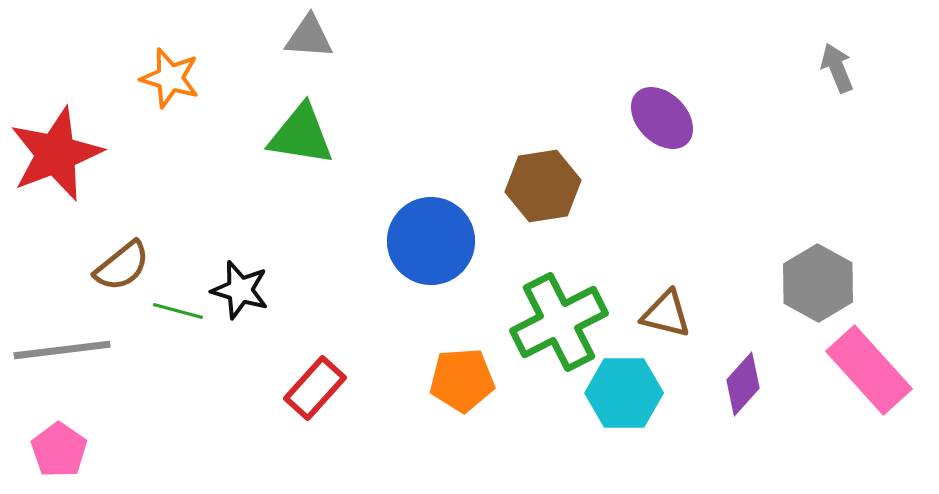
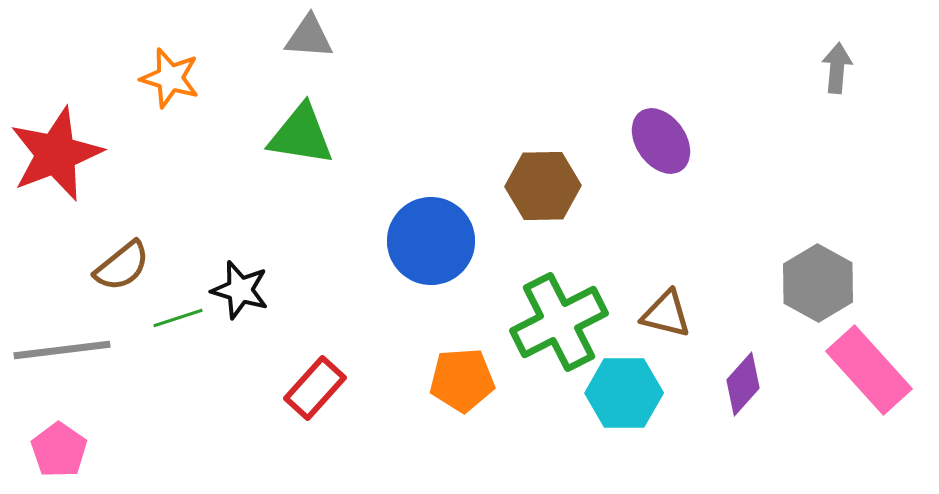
gray arrow: rotated 27 degrees clockwise
purple ellipse: moved 1 px left, 23 px down; rotated 10 degrees clockwise
brown hexagon: rotated 8 degrees clockwise
green line: moved 7 px down; rotated 33 degrees counterclockwise
